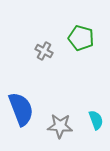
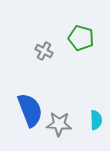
blue semicircle: moved 9 px right, 1 px down
cyan semicircle: rotated 18 degrees clockwise
gray star: moved 1 px left, 2 px up
